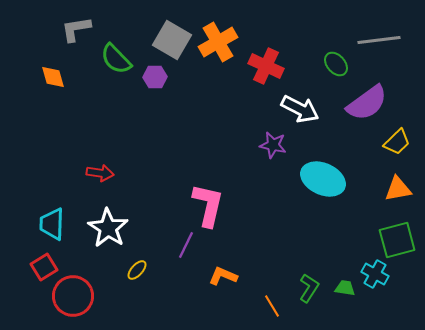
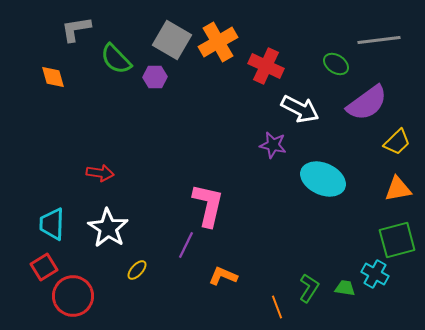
green ellipse: rotated 15 degrees counterclockwise
orange line: moved 5 px right, 1 px down; rotated 10 degrees clockwise
